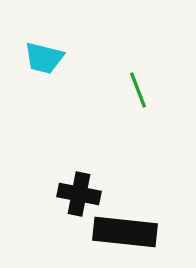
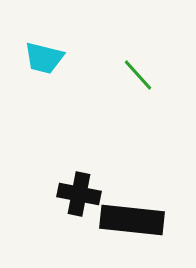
green line: moved 15 px up; rotated 21 degrees counterclockwise
black rectangle: moved 7 px right, 12 px up
